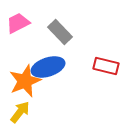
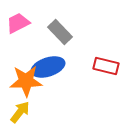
orange star: moved 1 px right; rotated 20 degrees clockwise
